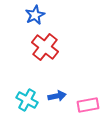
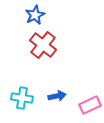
red cross: moved 2 px left, 2 px up
cyan cross: moved 5 px left, 2 px up; rotated 20 degrees counterclockwise
pink rectangle: moved 2 px right; rotated 15 degrees counterclockwise
